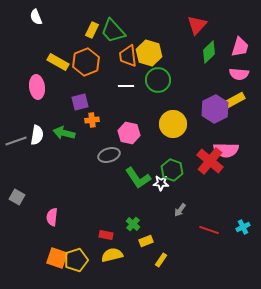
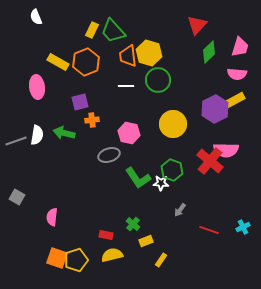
pink semicircle at (239, 74): moved 2 px left
